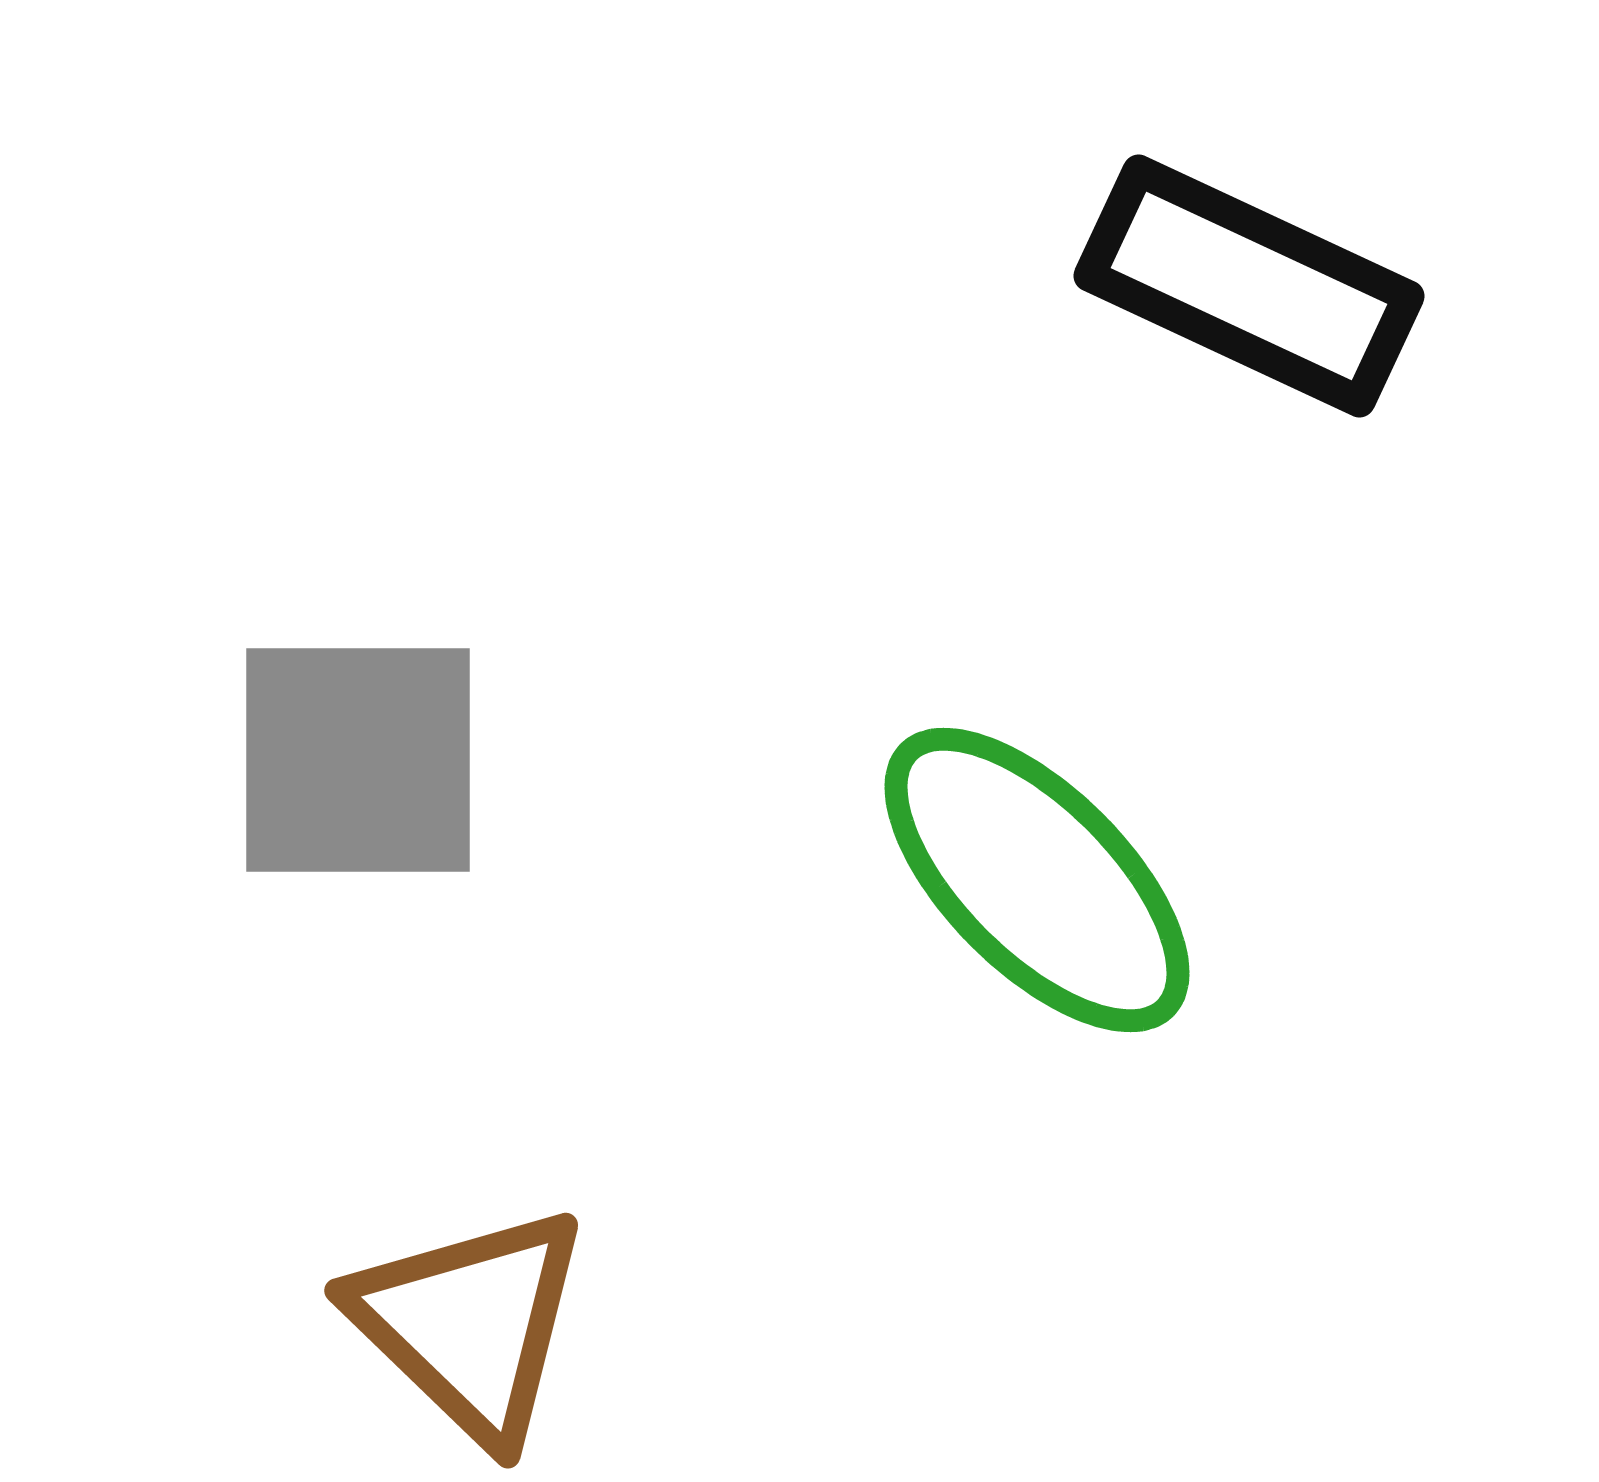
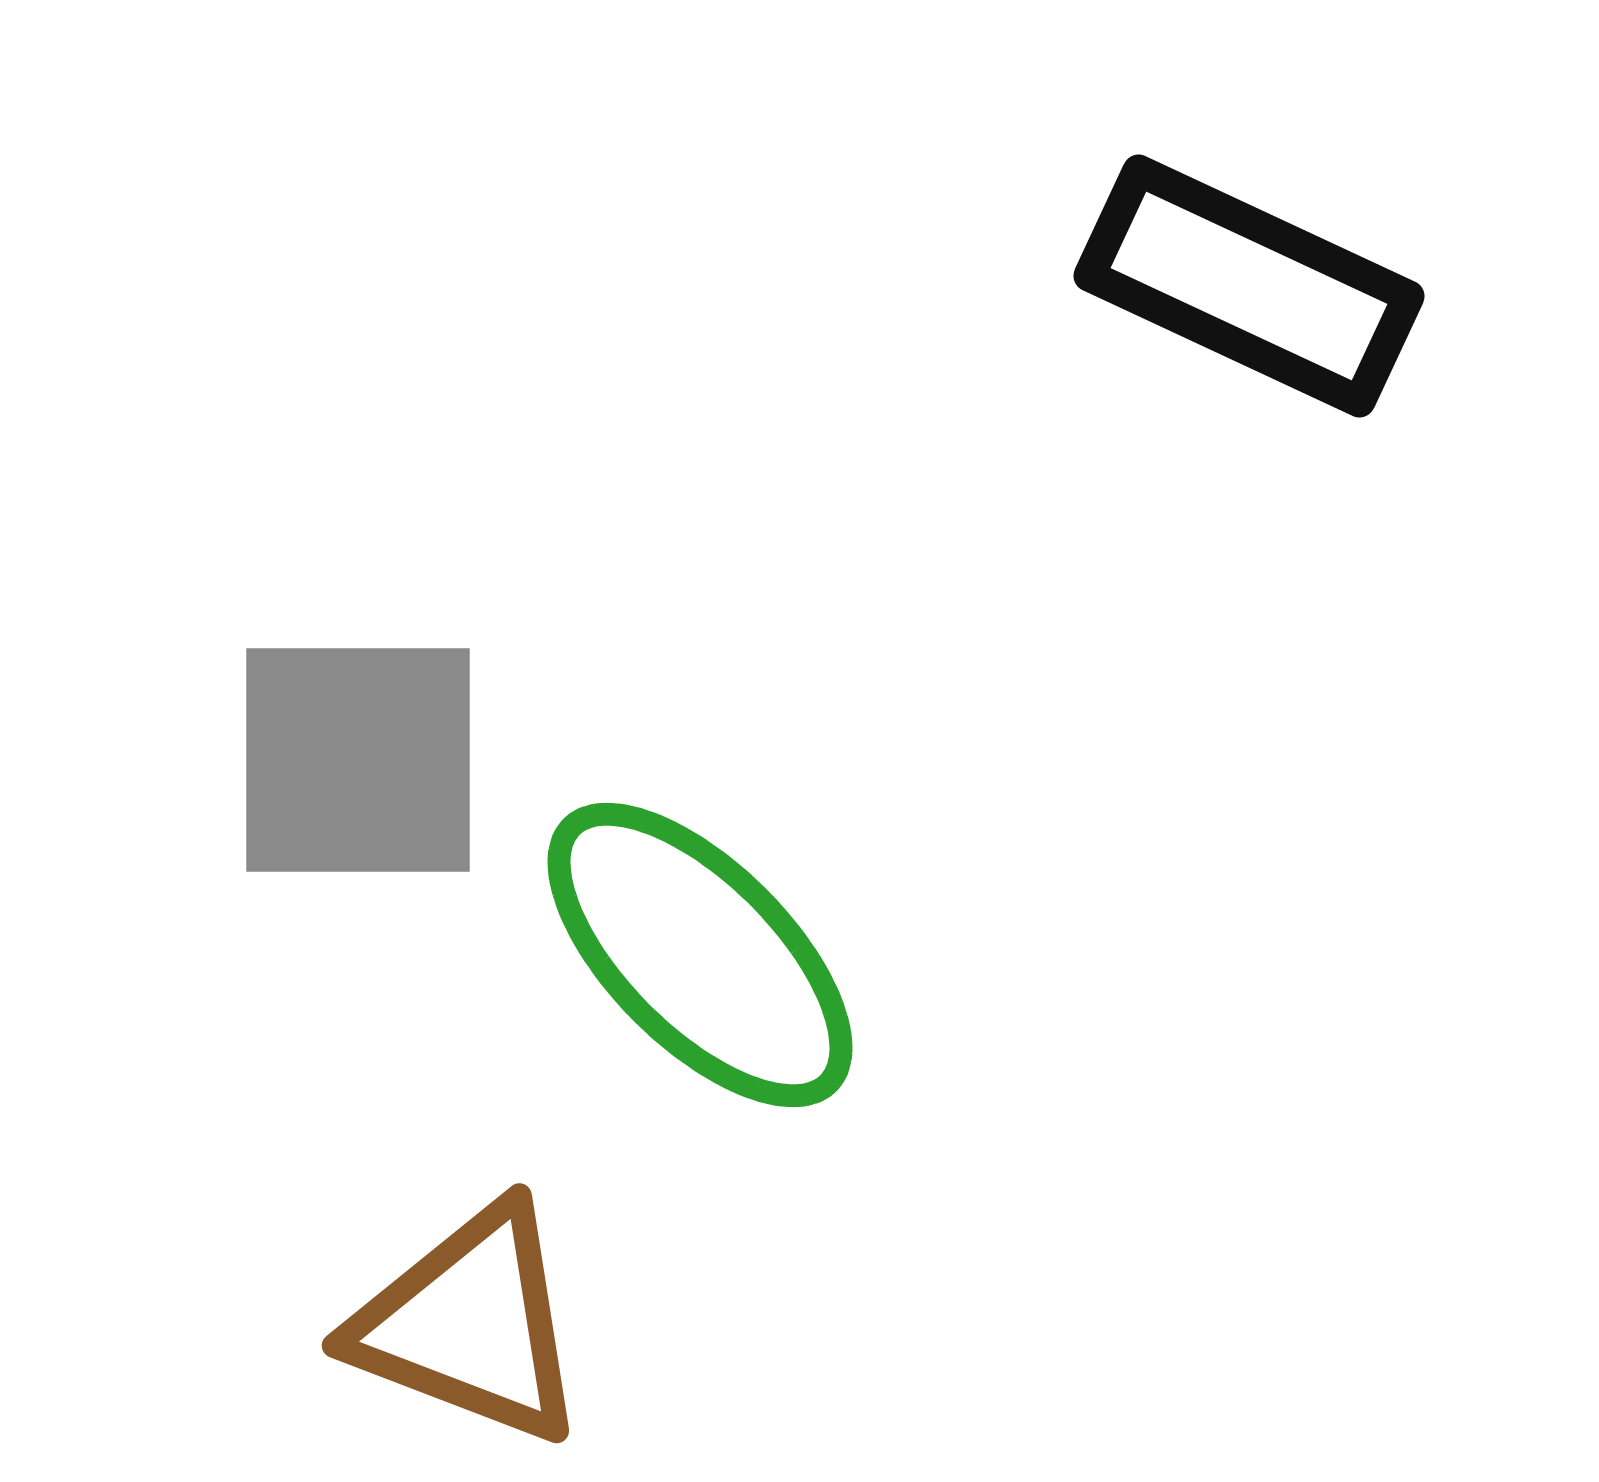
green ellipse: moved 337 px left, 75 px down
brown triangle: rotated 23 degrees counterclockwise
